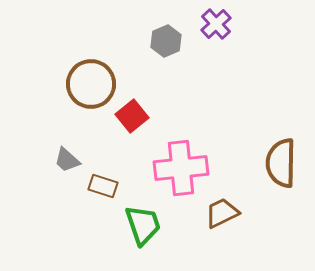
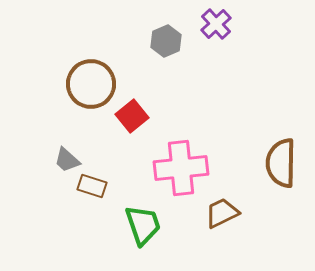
brown rectangle: moved 11 px left
